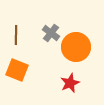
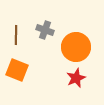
gray cross: moved 6 px left, 3 px up; rotated 18 degrees counterclockwise
red star: moved 6 px right, 5 px up
